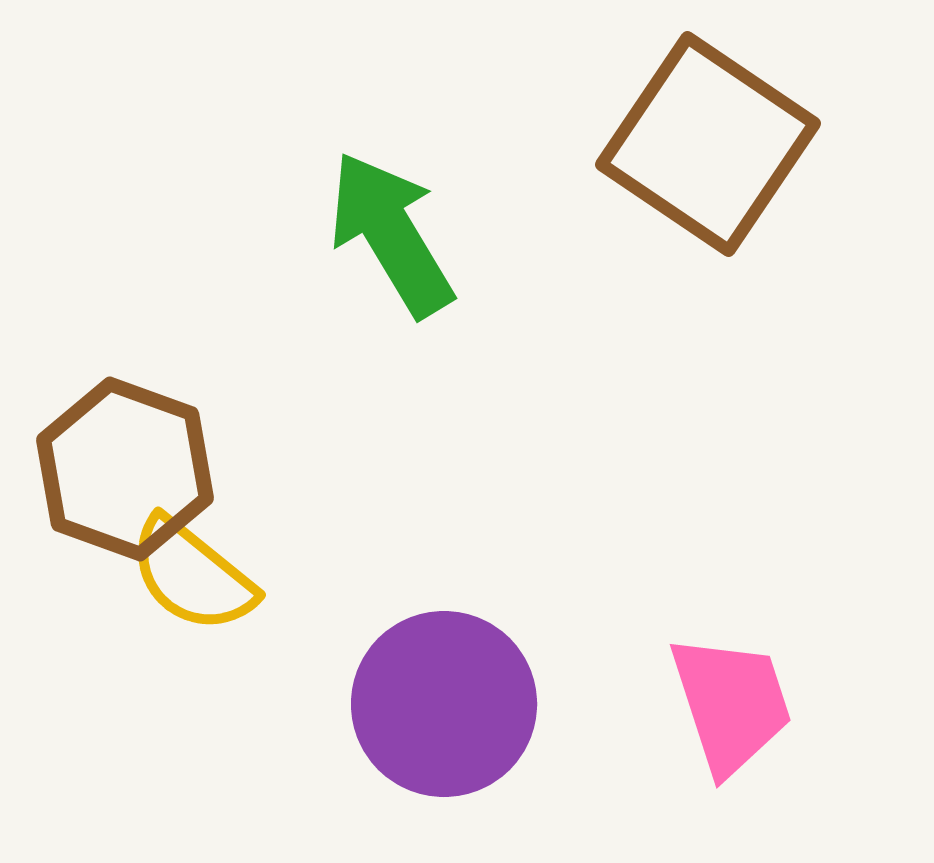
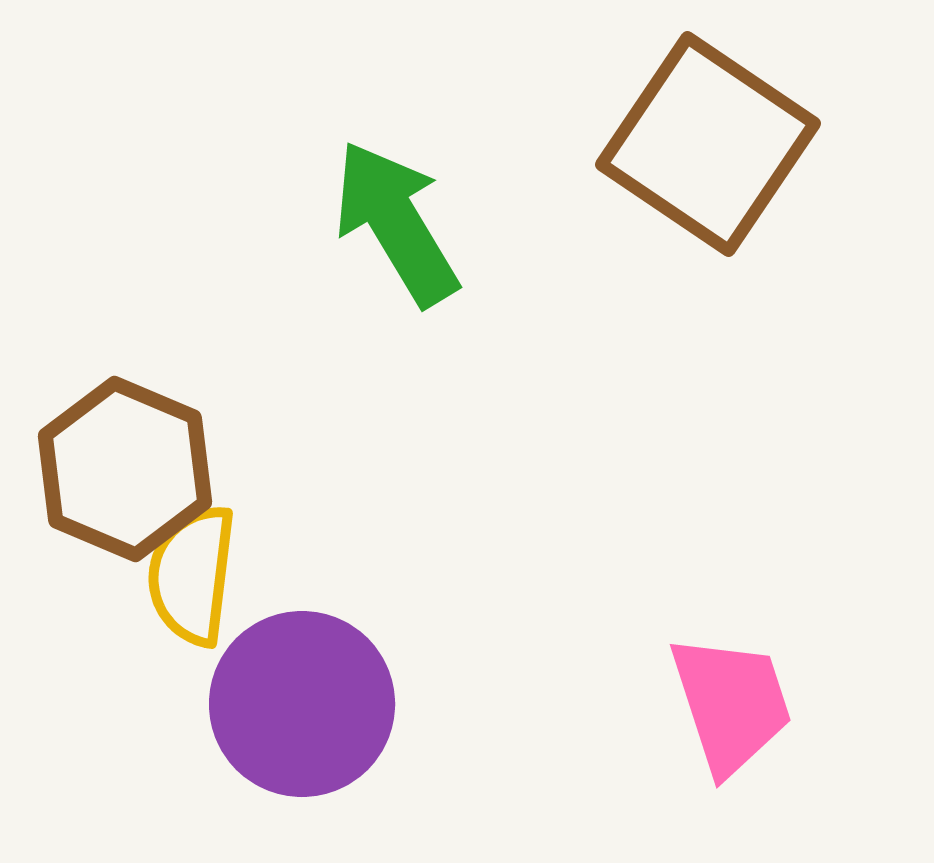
green arrow: moved 5 px right, 11 px up
brown hexagon: rotated 3 degrees clockwise
yellow semicircle: rotated 58 degrees clockwise
purple circle: moved 142 px left
